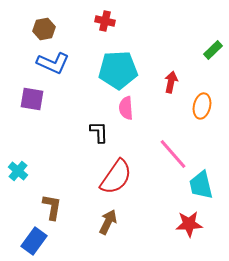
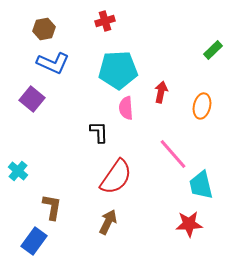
red cross: rotated 30 degrees counterclockwise
red arrow: moved 10 px left, 10 px down
purple square: rotated 30 degrees clockwise
